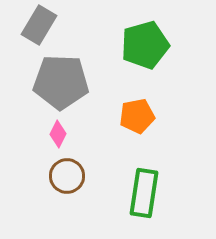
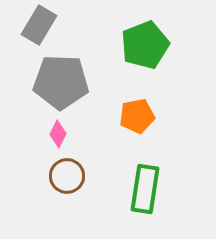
green pentagon: rotated 6 degrees counterclockwise
green rectangle: moved 1 px right, 4 px up
